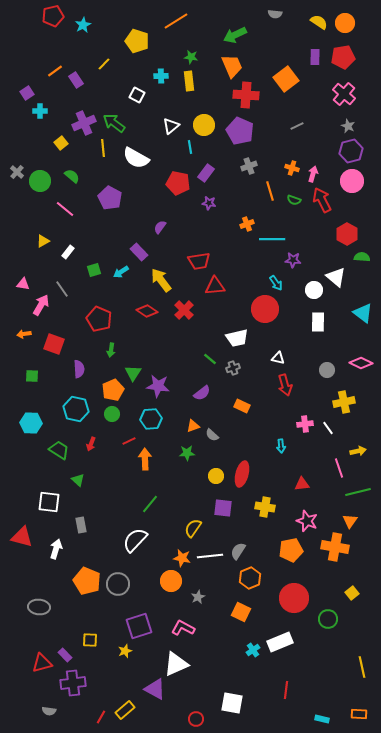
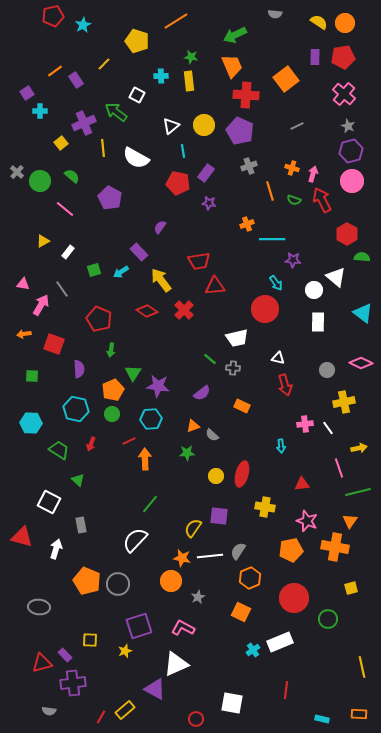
green arrow at (114, 123): moved 2 px right, 11 px up
cyan line at (190, 147): moved 7 px left, 4 px down
gray cross at (233, 368): rotated 24 degrees clockwise
yellow arrow at (358, 451): moved 1 px right, 3 px up
white square at (49, 502): rotated 20 degrees clockwise
purple square at (223, 508): moved 4 px left, 8 px down
yellow square at (352, 593): moved 1 px left, 5 px up; rotated 24 degrees clockwise
